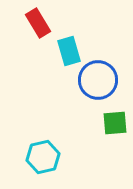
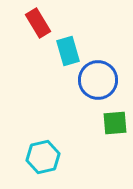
cyan rectangle: moved 1 px left
